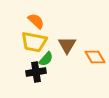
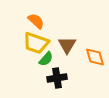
yellow trapezoid: moved 2 px right, 1 px down; rotated 8 degrees clockwise
orange diamond: rotated 15 degrees clockwise
black cross: moved 21 px right, 6 px down
